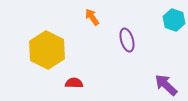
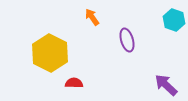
yellow hexagon: moved 3 px right, 3 px down
